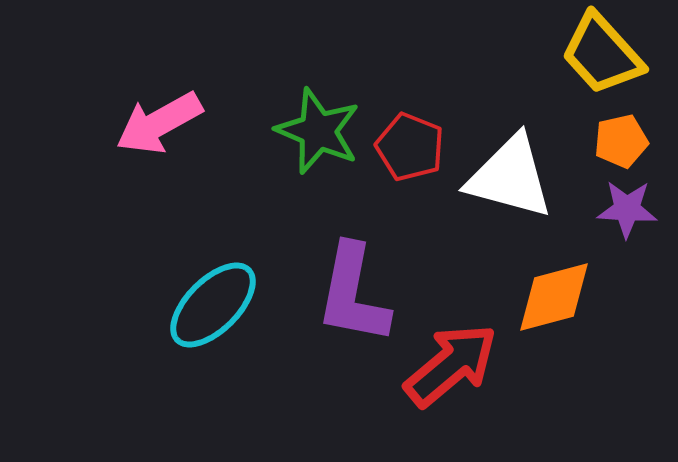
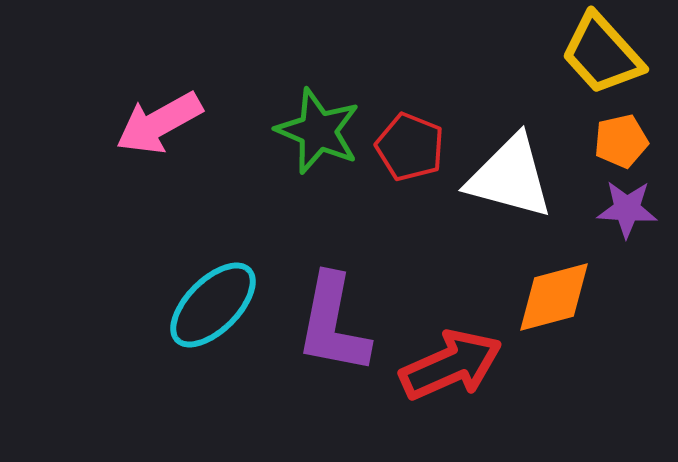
purple L-shape: moved 20 px left, 30 px down
red arrow: rotated 16 degrees clockwise
